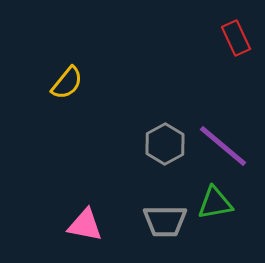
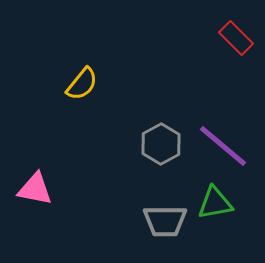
red rectangle: rotated 20 degrees counterclockwise
yellow semicircle: moved 15 px right, 1 px down
gray hexagon: moved 4 px left
pink triangle: moved 50 px left, 36 px up
